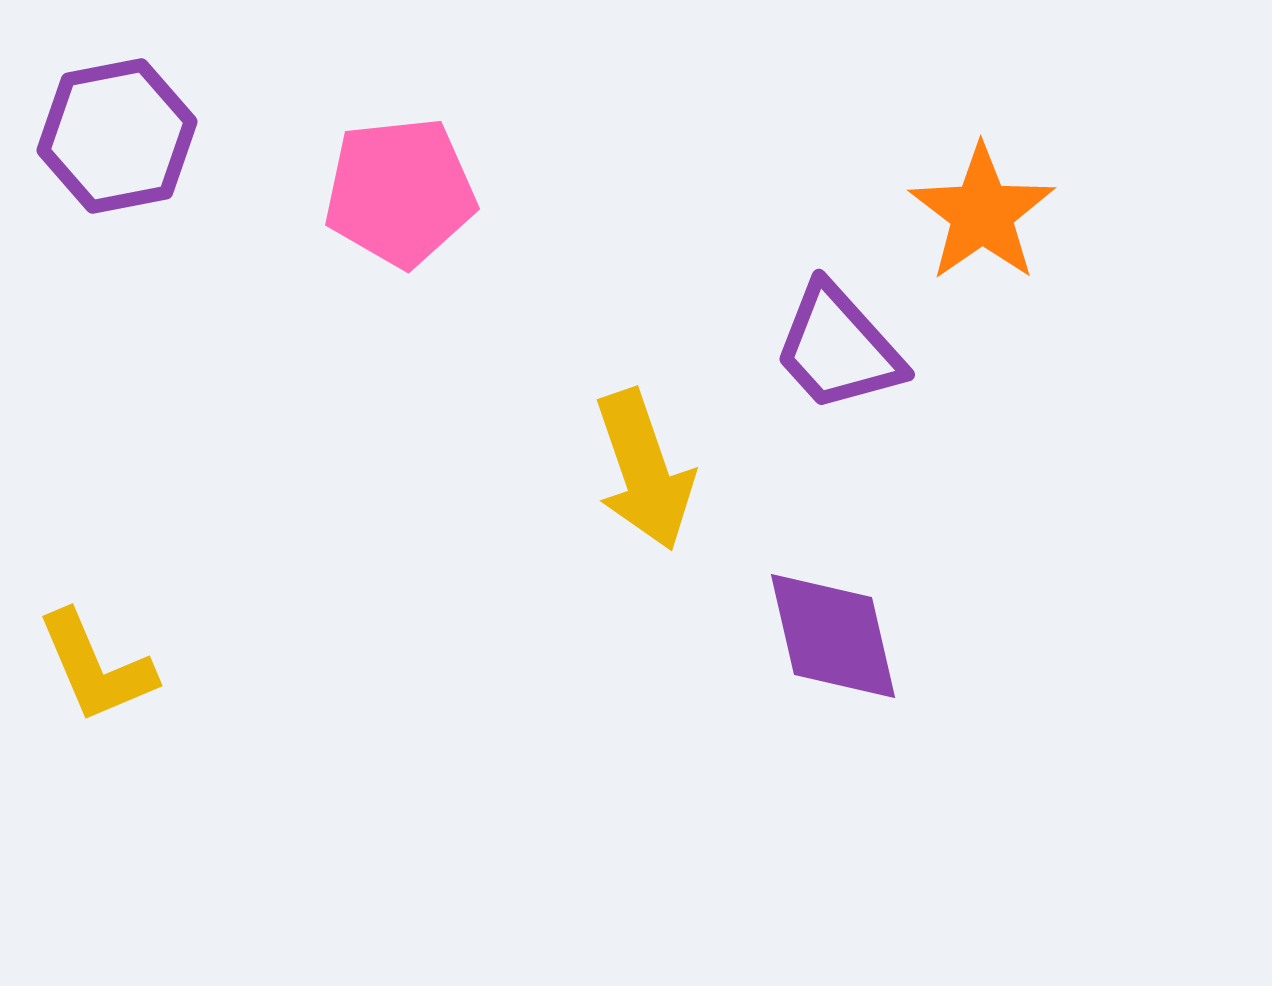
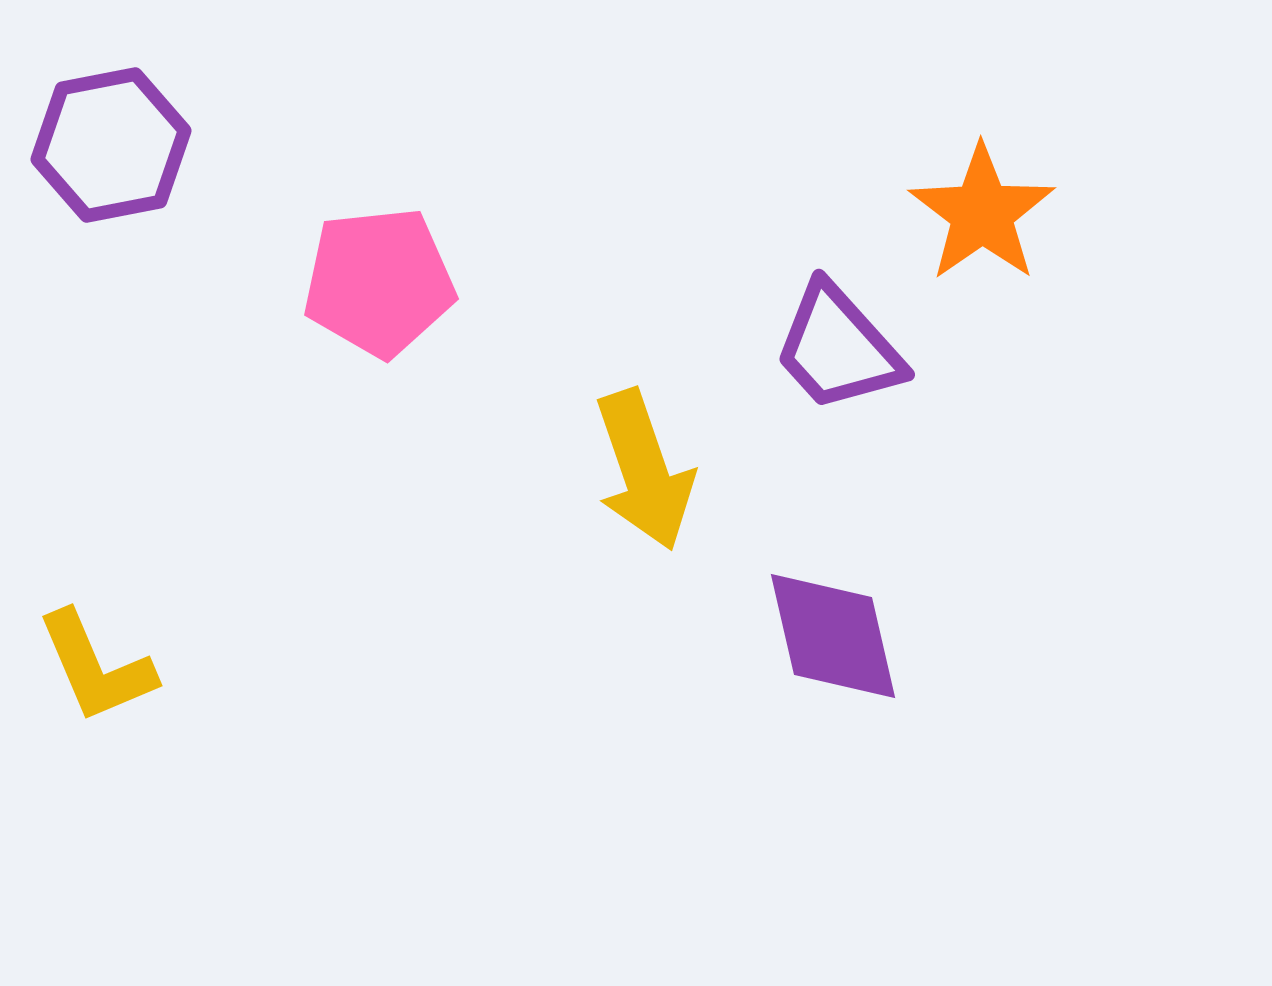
purple hexagon: moved 6 px left, 9 px down
pink pentagon: moved 21 px left, 90 px down
